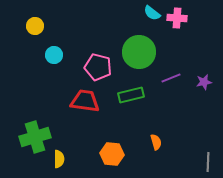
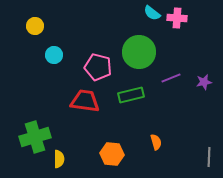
gray line: moved 1 px right, 5 px up
